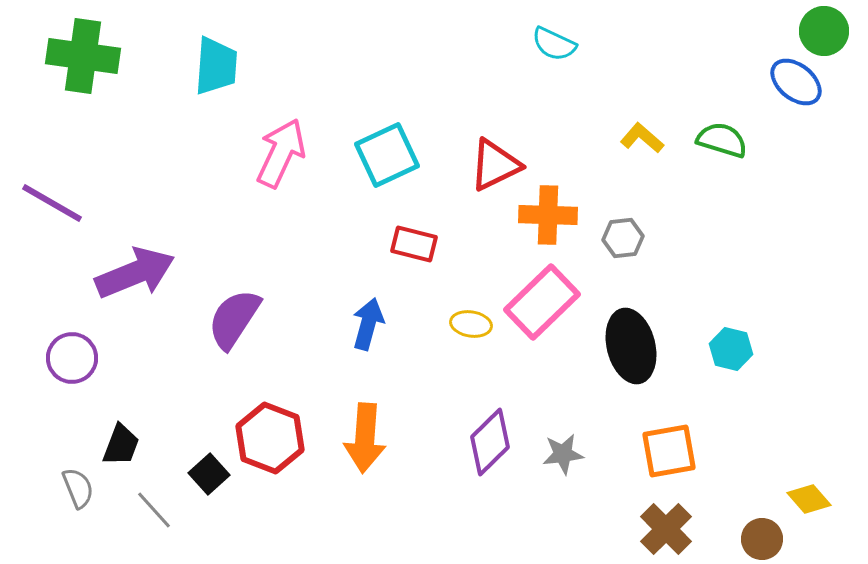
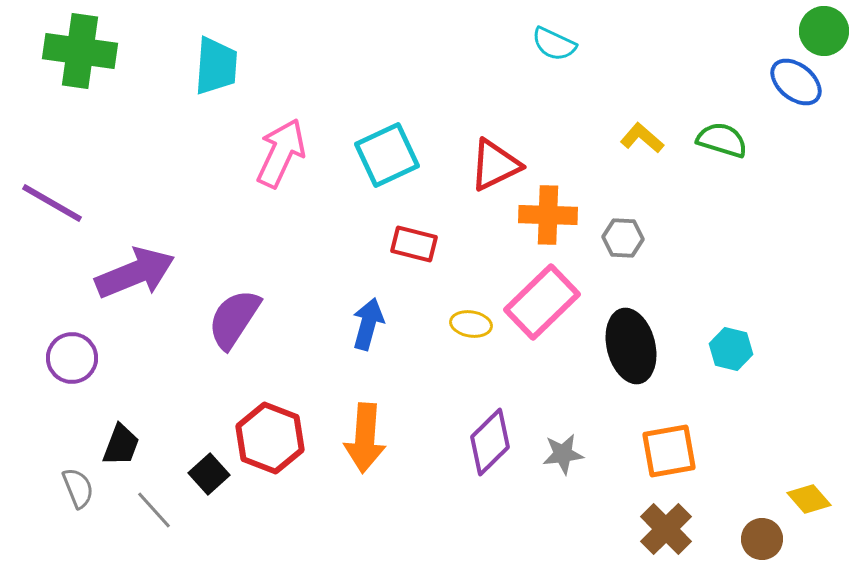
green cross: moved 3 px left, 5 px up
gray hexagon: rotated 9 degrees clockwise
